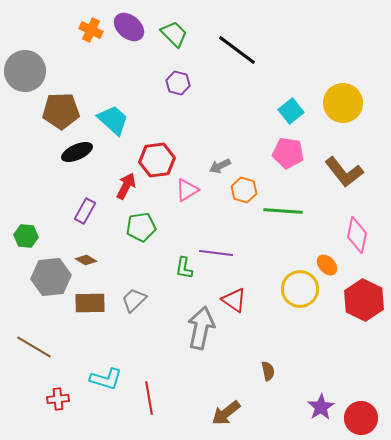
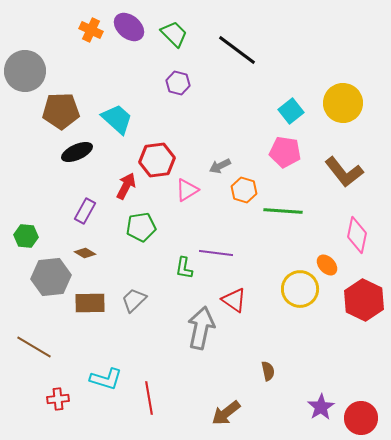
cyan trapezoid at (113, 120): moved 4 px right, 1 px up
pink pentagon at (288, 153): moved 3 px left, 1 px up
brown diamond at (86, 260): moved 1 px left, 7 px up
